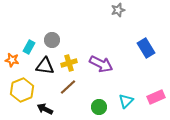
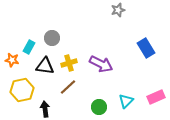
gray circle: moved 2 px up
yellow hexagon: rotated 10 degrees clockwise
black arrow: rotated 56 degrees clockwise
